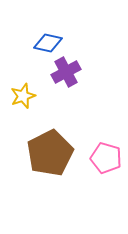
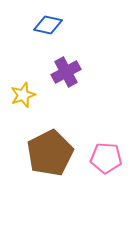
blue diamond: moved 18 px up
yellow star: moved 1 px up
pink pentagon: rotated 12 degrees counterclockwise
